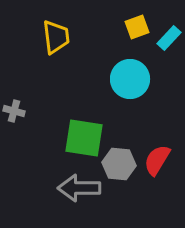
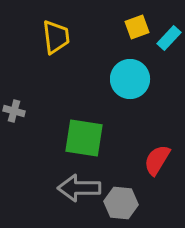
gray hexagon: moved 2 px right, 39 px down
